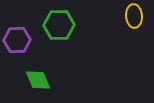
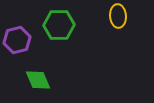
yellow ellipse: moved 16 px left
purple hexagon: rotated 12 degrees counterclockwise
